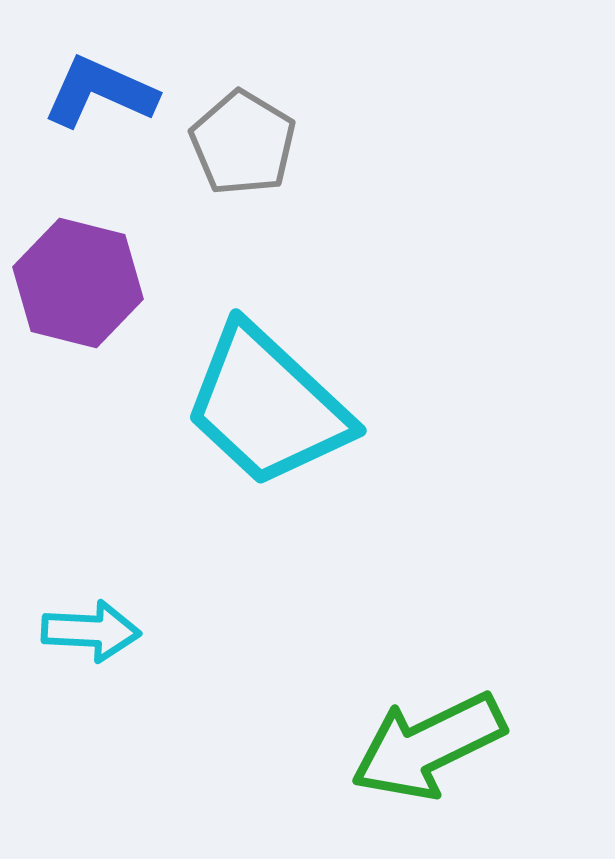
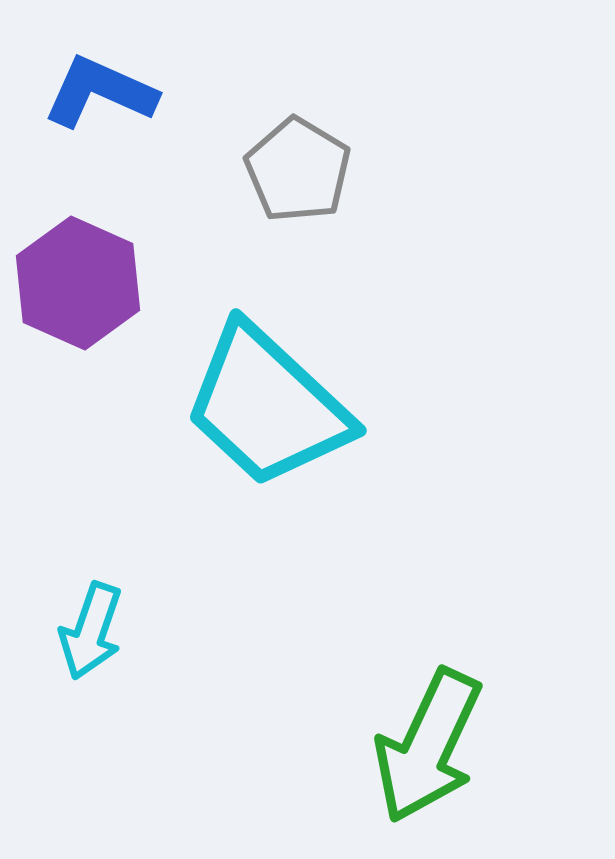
gray pentagon: moved 55 px right, 27 px down
purple hexagon: rotated 10 degrees clockwise
cyan arrow: rotated 106 degrees clockwise
green arrow: rotated 39 degrees counterclockwise
